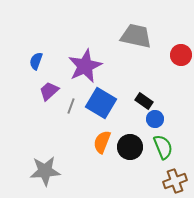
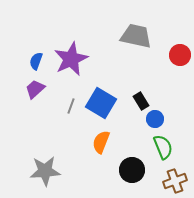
red circle: moved 1 px left
purple star: moved 14 px left, 7 px up
purple trapezoid: moved 14 px left, 2 px up
black rectangle: moved 3 px left; rotated 24 degrees clockwise
orange semicircle: moved 1 px left
black circle: moved 2 px right, 23 px down
